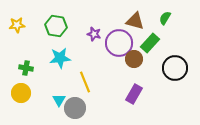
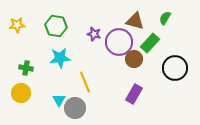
purple circle: moved 1 px up
